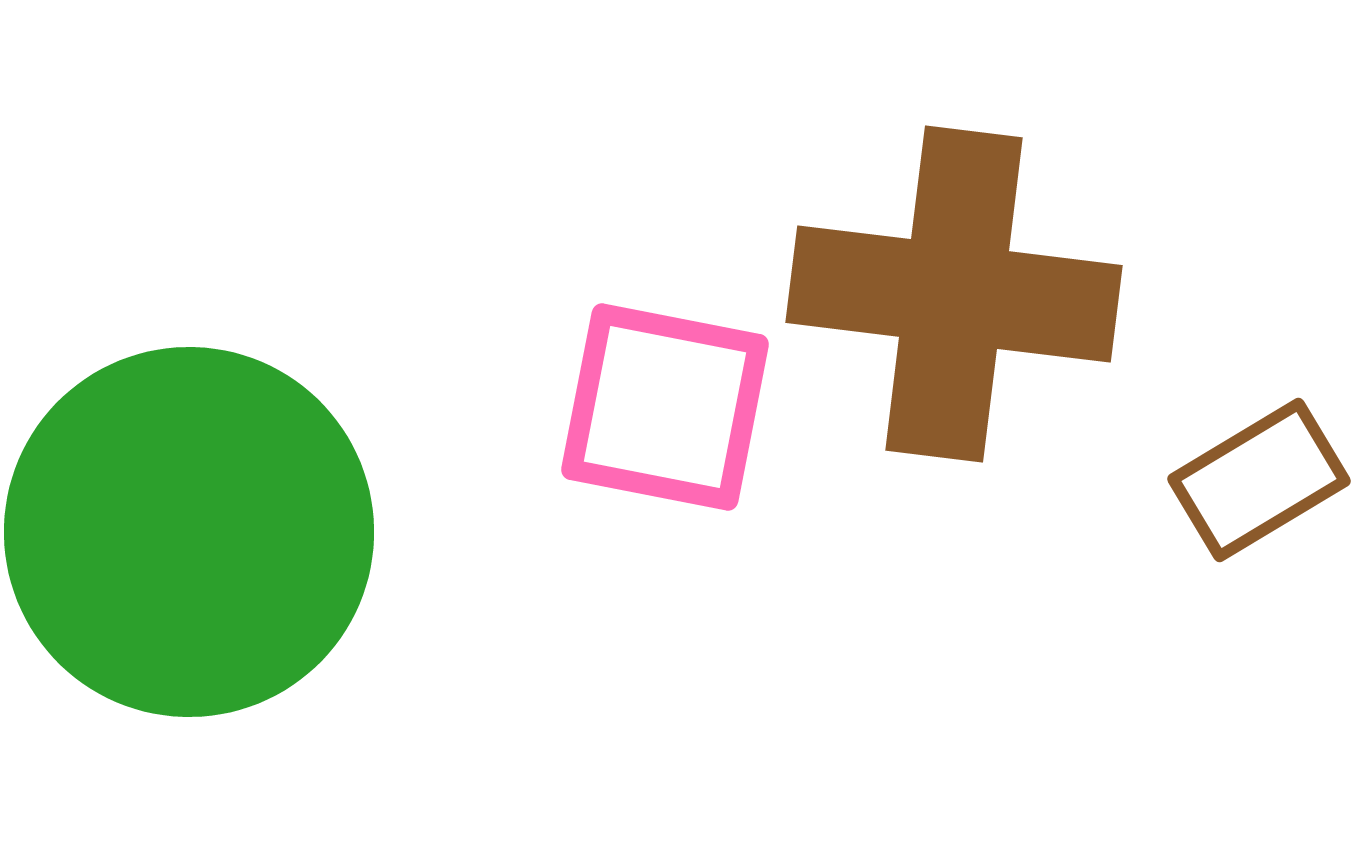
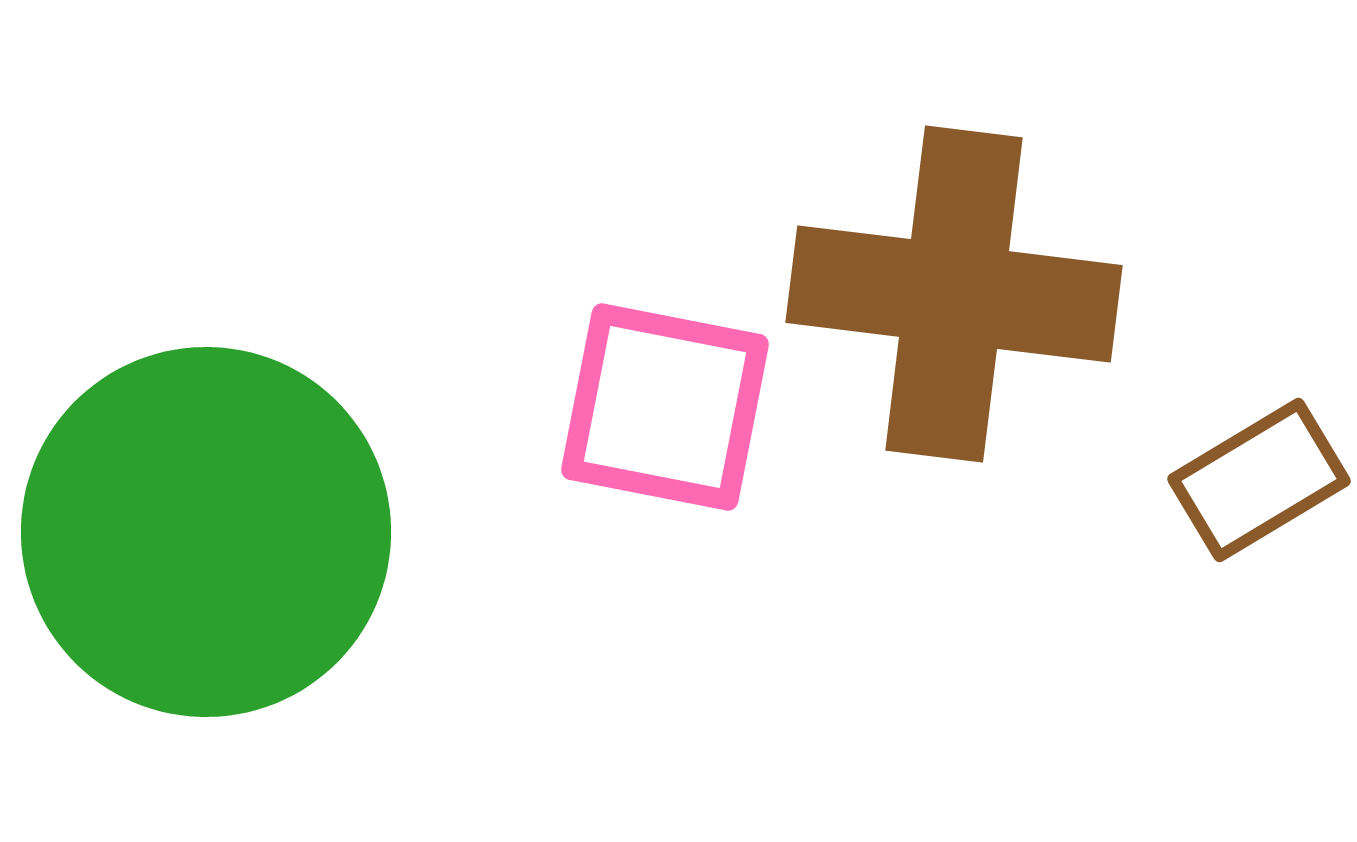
green circle: moved 17 px right
